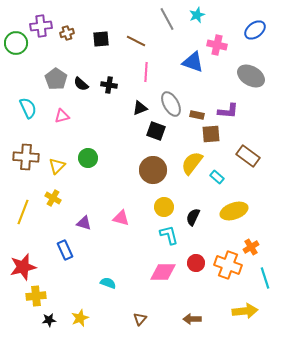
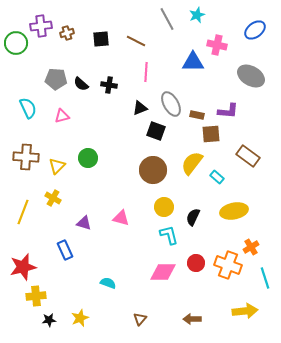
blue triangle at (193, 62): rotated 20 degrees counterclockwise
gray pentagon at (56, 79): rotated 30 degrees counterclockwise
yellow ellipse at (234, 211): rotated 8 degrees clockwise
